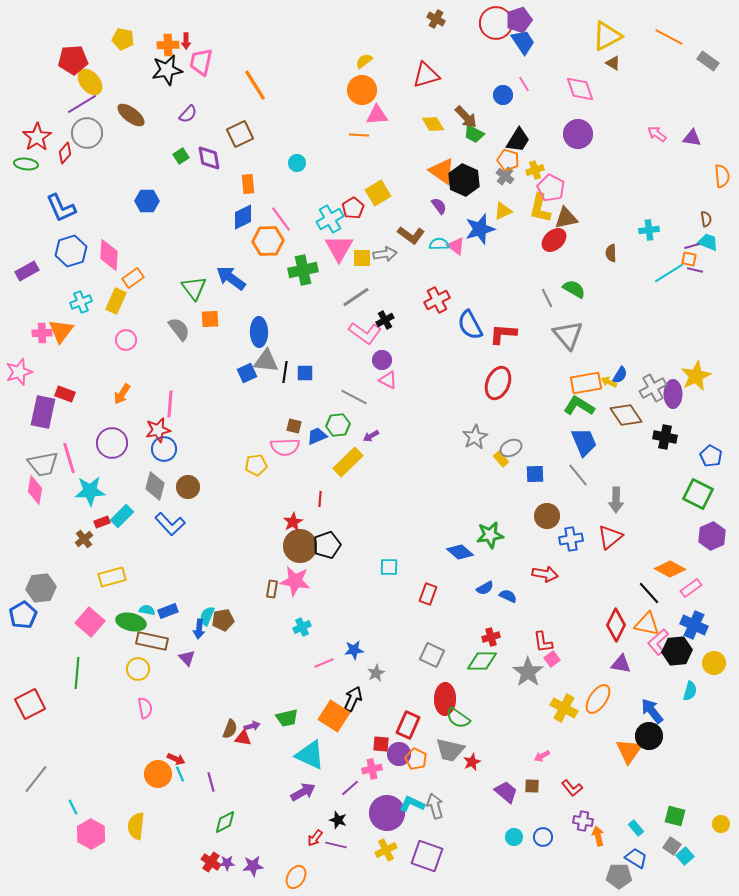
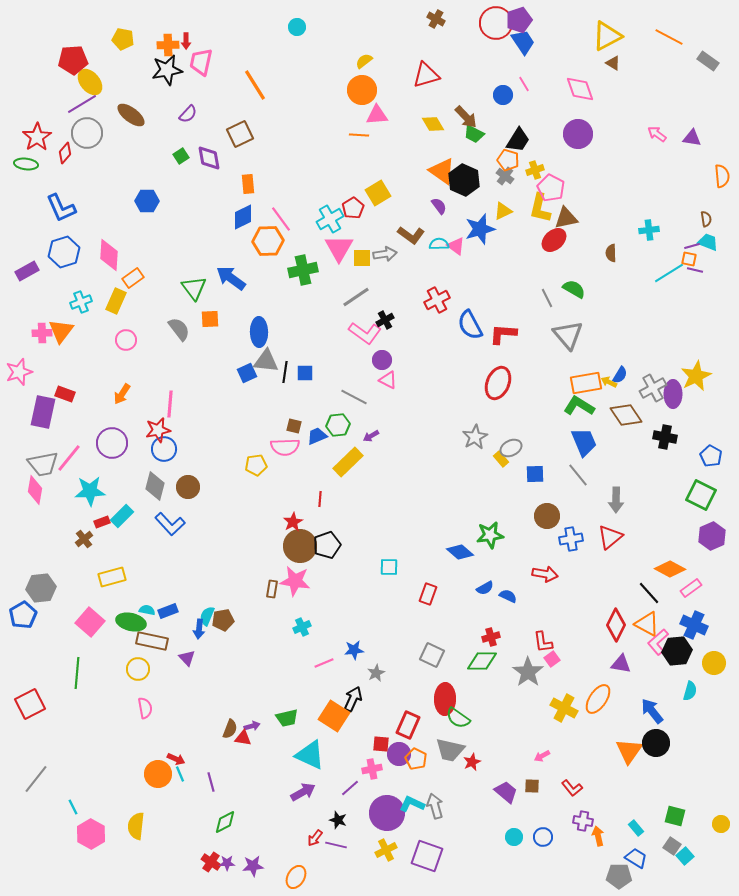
cyan circle at (297, 163): moved 136 px up
blue hexagon at (71, 251): moved 7 px left, 1 px down
pink line at (69, 458): rotated 56 degrees clockwise
green square at (698, 494): moved 3 px right, 1 px down
orange triangle at (647, 624): rotated 16 degrees clockwise
black circle at (649, 736): moved 7 px right, 7 px down
